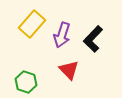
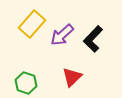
purple arrow: rotated 30 degrees clockwise
red triangle: moved 3 px right, 7 px down; rotated 30 degrees clockwise
green hexagon: moved 1 px down
